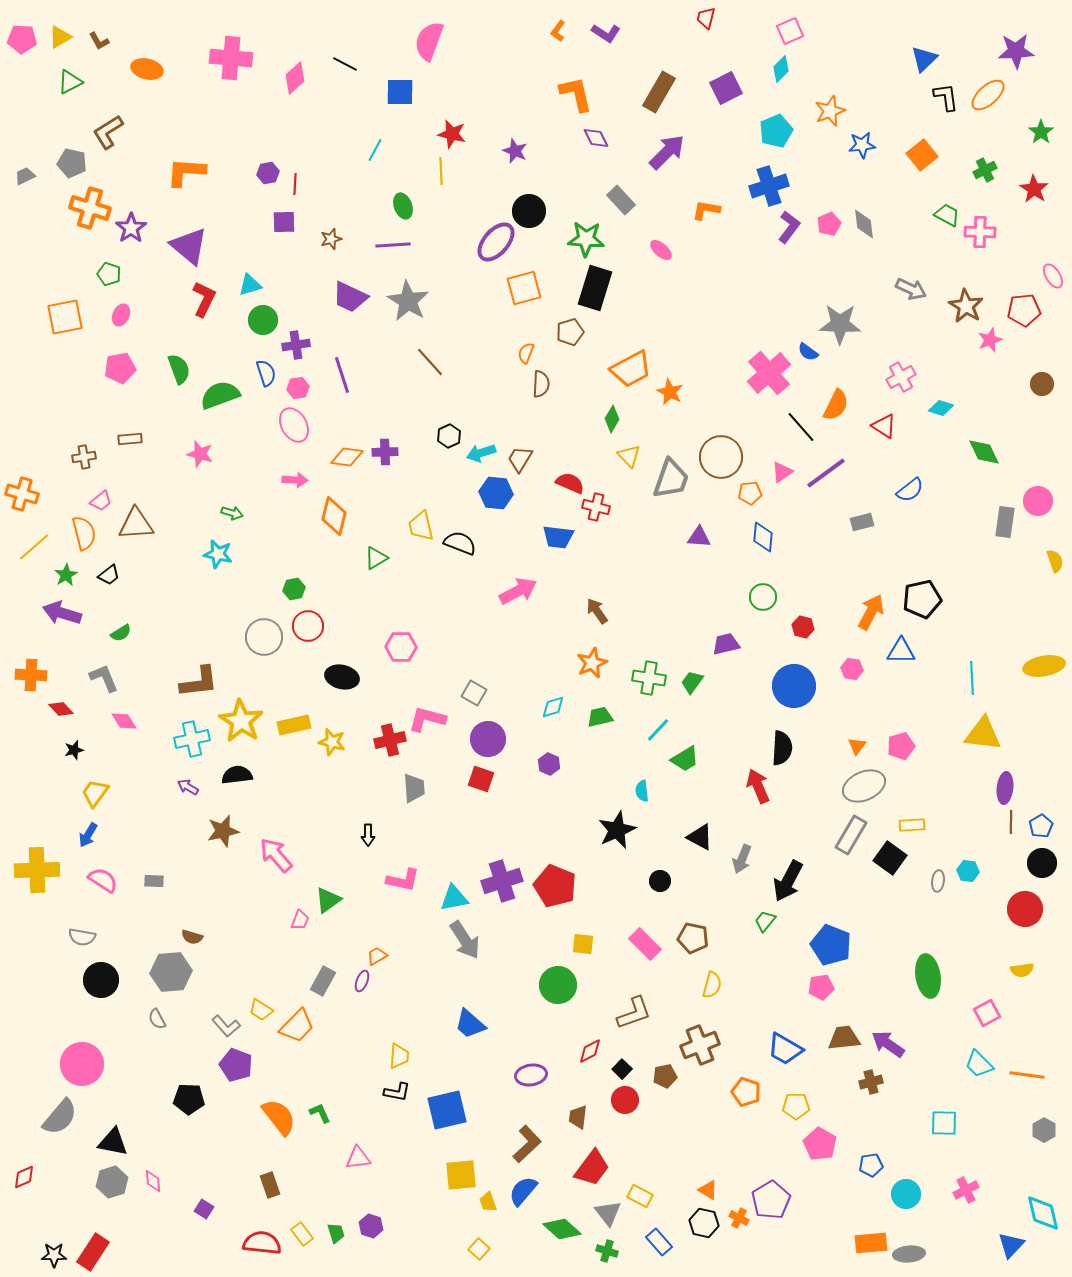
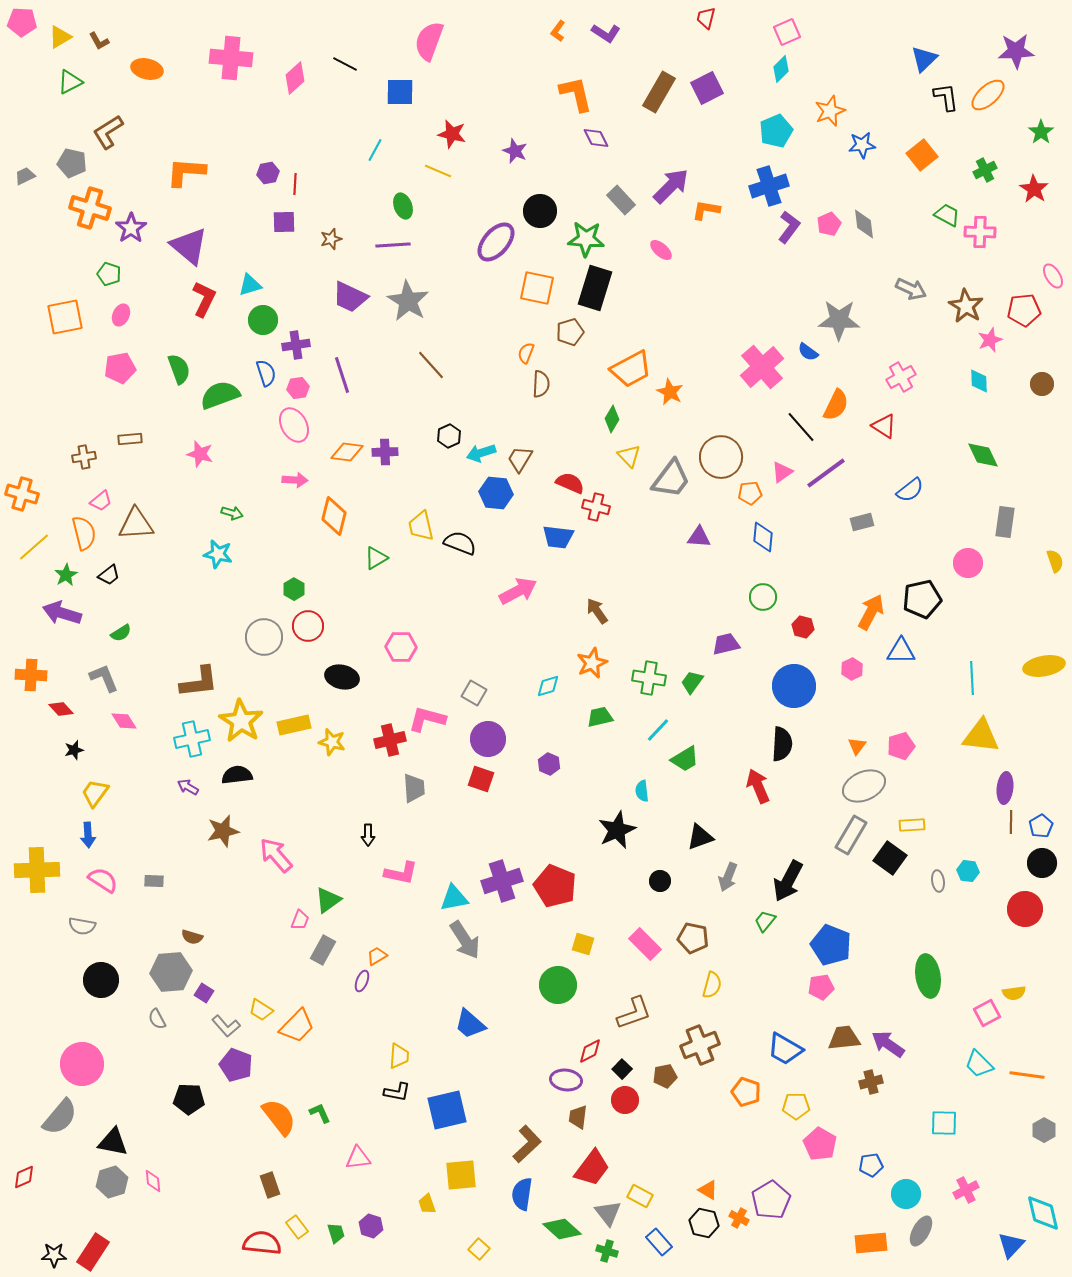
pink square at (790, 31): moved 3 px left, 1 px down
pink pentagon at (22, 39): moved 17 px up
purple square at (726, 88): moved 19 px left
purple arrow at (667, 152): moved 4 px right, 34 px down
yellow line at (441, 171): moved 3 px left; rotated 64 degrees counterclockwise
black circle at (529, 211): moved 11 px right
orange square at (524, 288): moved 13 px right; rotated 27 degrees clockwise
gray star at (840, 324): moved 1 px left, 4 px up
brown line at (430, 362): moved 1 px right, 3 px down
pink cross at (769, 373): moved 7 px left, 6 px up
cyan diamond at (941, 408): moved 38 px right, 27 px up; rotated 70 degrees clockwise
green diamond at (984, 452): moved 1 px left, 3 px down
orange diamond at (347, 457): moved 5 px up
gray trapezoid at (671, 479): rotated 18 degrees clockwise
pink circle at (1038, 501): moved 70 px left, 62 px down
green hexagon at (294, 589): rotated 20 degrees counterclockwise
pink hexagon at (852, 669): rotated 25 degrees clockwise
cyan diamond at (553, 707): moved 5 px left, 21 px up
yellow triangle at (983, 734): moved 2 px left, 2 px down
black semicircle at (782, 748): moved 4 px up
blue arrow at (88, 835): rotated 35 degrees counterclockwise
black triangle at (700, 837): rotated 48 degrees counterclockwise
gray arrow at (742, 859): moved 14 px left, 18 px down
pink L-shape at (403, 880): moved 2 px left, 7 px up
gray ellipse at (938, 881): rotated 15 degrees counterclockwise
gray semicircle at (82, 937): moved 11 px up
yellow square at (583, 944): rotated 10 degrees clockwise
yellow semicircle at (1022, 970): moved 8 px left, 23 px down
gray rectangle at (323, 981): moved 31 px up
purple ellipse at (531, 1075): moved 35 px right, 5 px down; rotated 16 degrees clockwise
blue semicircle at (523, 1191): moved 1 px left, 3 px down; rotated 32 degrees counterclockwise
yellow trapezoid at (488, 1202): moved 61 px left, 2 px down
purple square at (204, 1209): moved 216 px up
yellow rectangle at (302, 1234): moved 5 px left, 7 px up
gray ellipse at (909, 1254): moved 12 px right, 23 px up; rotated 56 degrees counterclockwise
